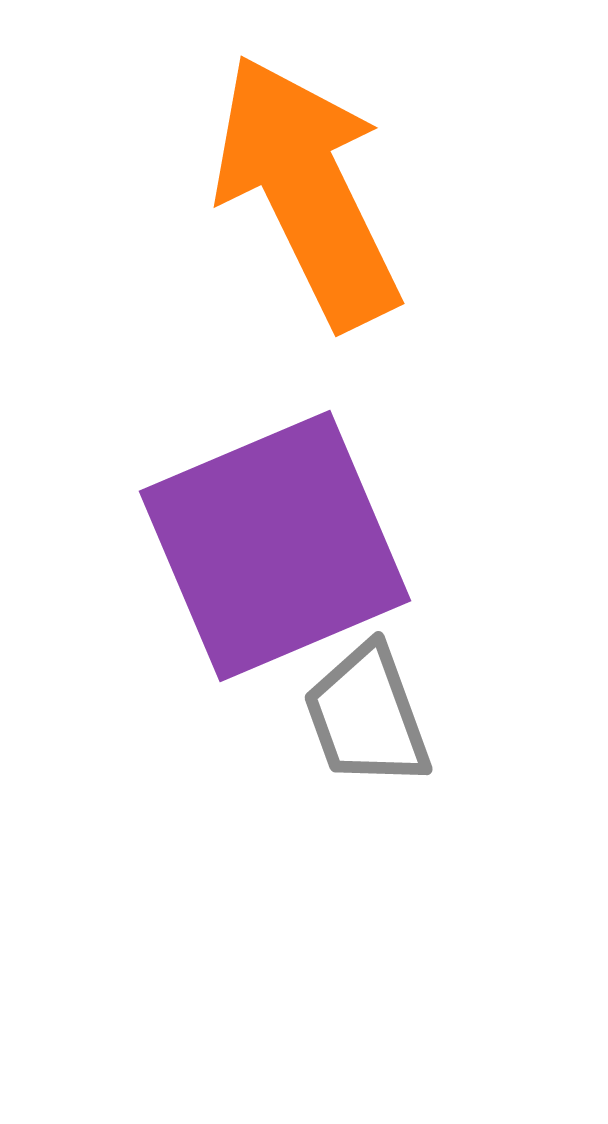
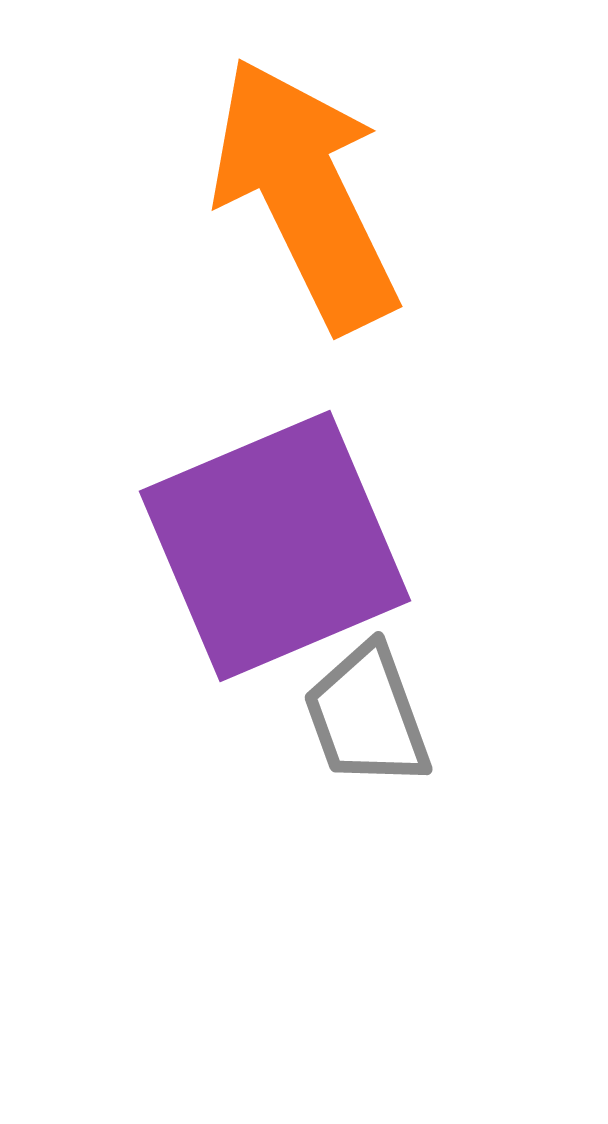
orange arrow: moved 2 px left, 3 px down
